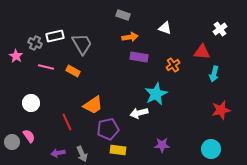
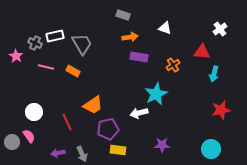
white circle: moved 3 px right, 9 px down
